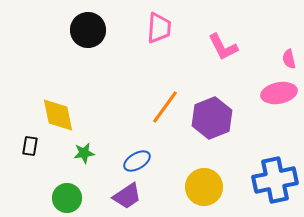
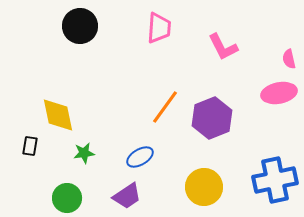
black circle: moved 8 px left, 4 px up
blue ellipse: moved 3 px right, 4 px up
